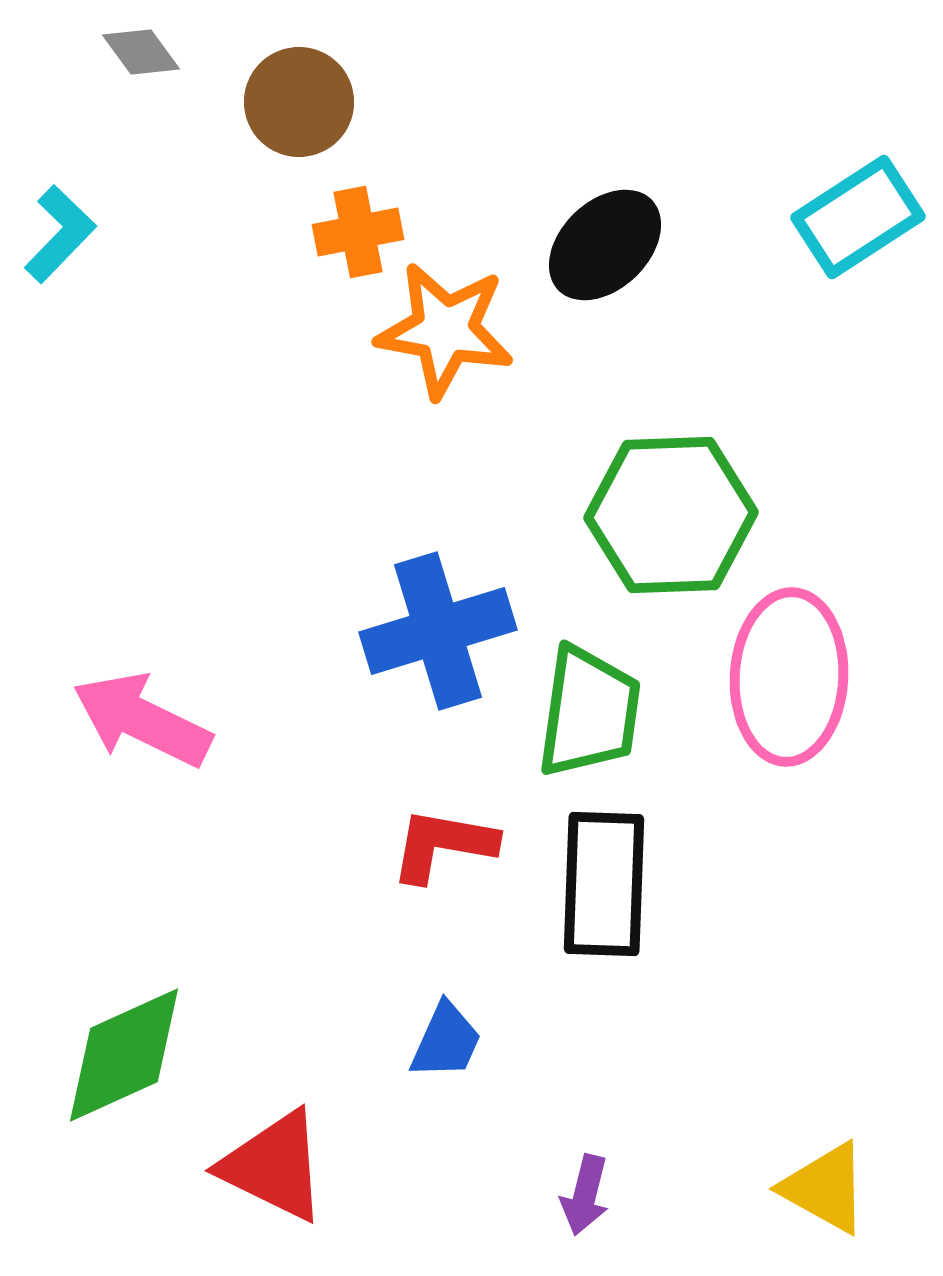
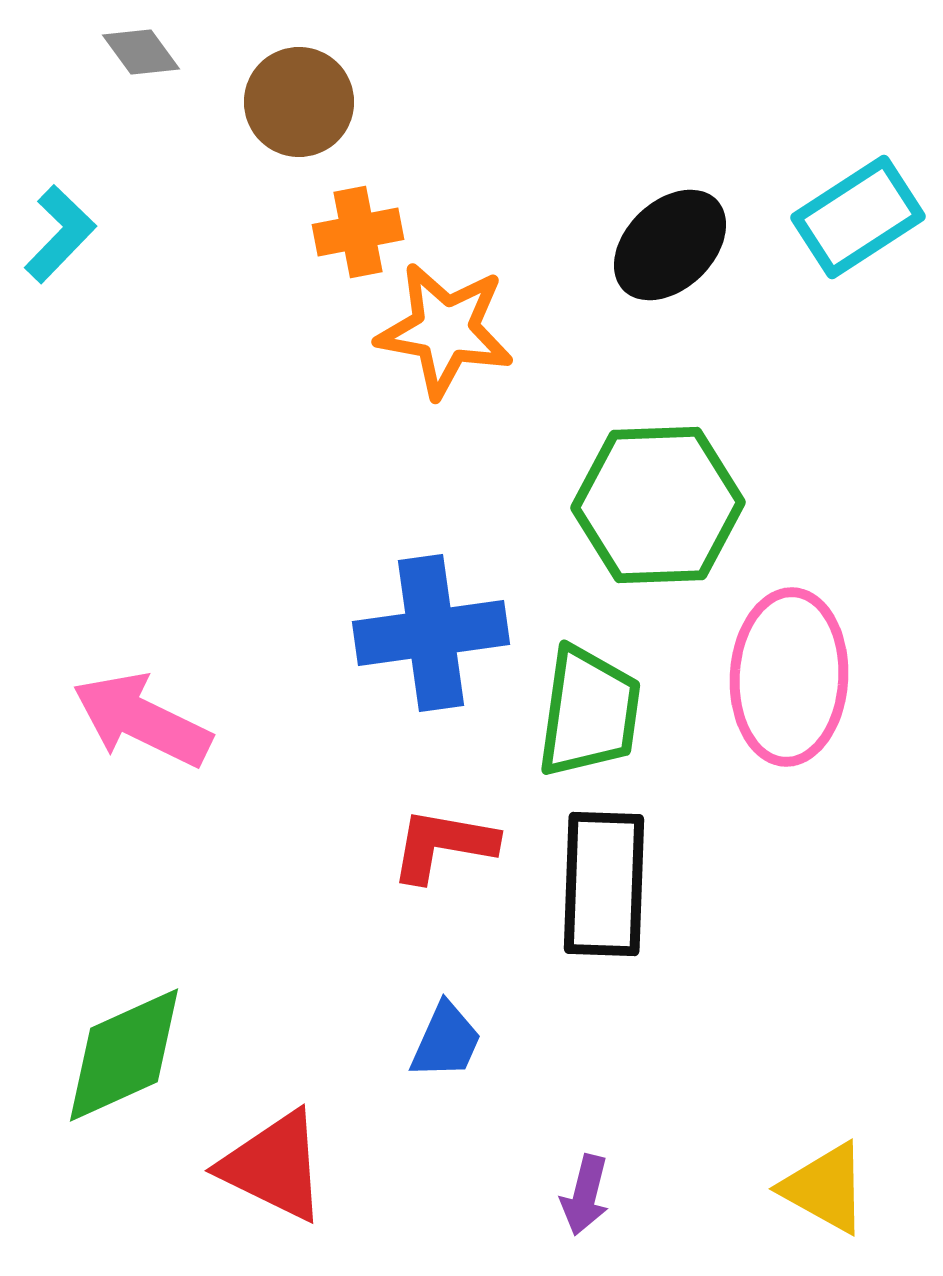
black ellipse: moved 65 px right
green hexagon: moved 13 px left, 10 px up
blue cross: moved 7 px left, 2 px down; rotated 9 degrees clockwise
